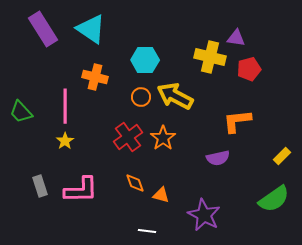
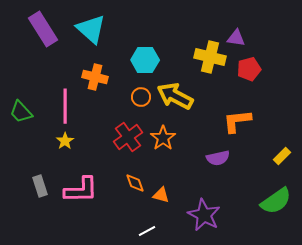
cyan triangle: rotated 8 degrees clockwise
green semicircle: moved 2 px right, 2 px down
white line: rotated 36 degrees counterclockwise
